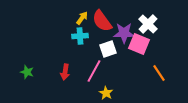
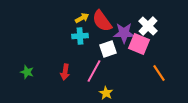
yellow arrow: rotated 24 degrees clockwise
white cross: moved 2 px down
